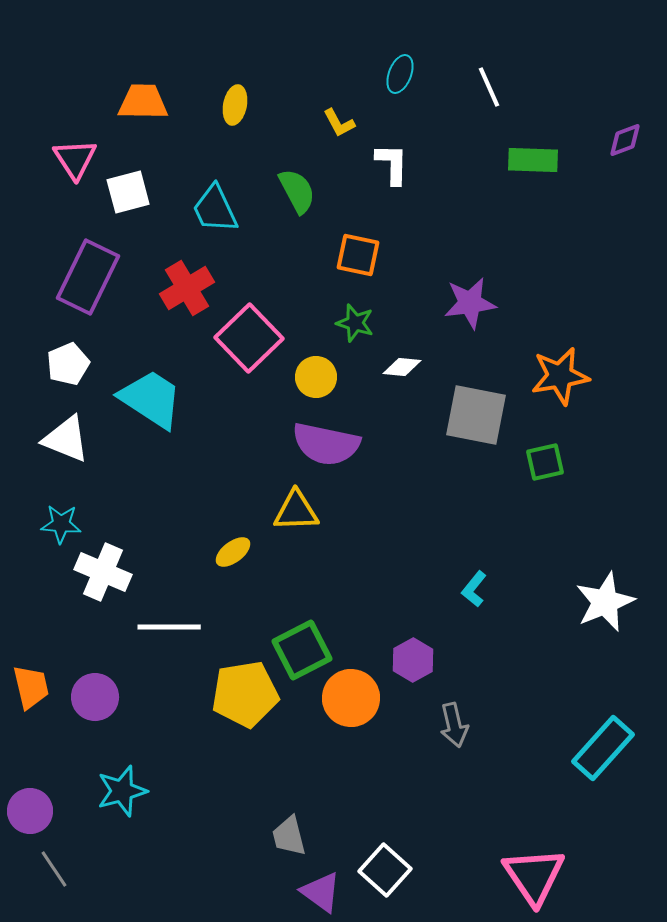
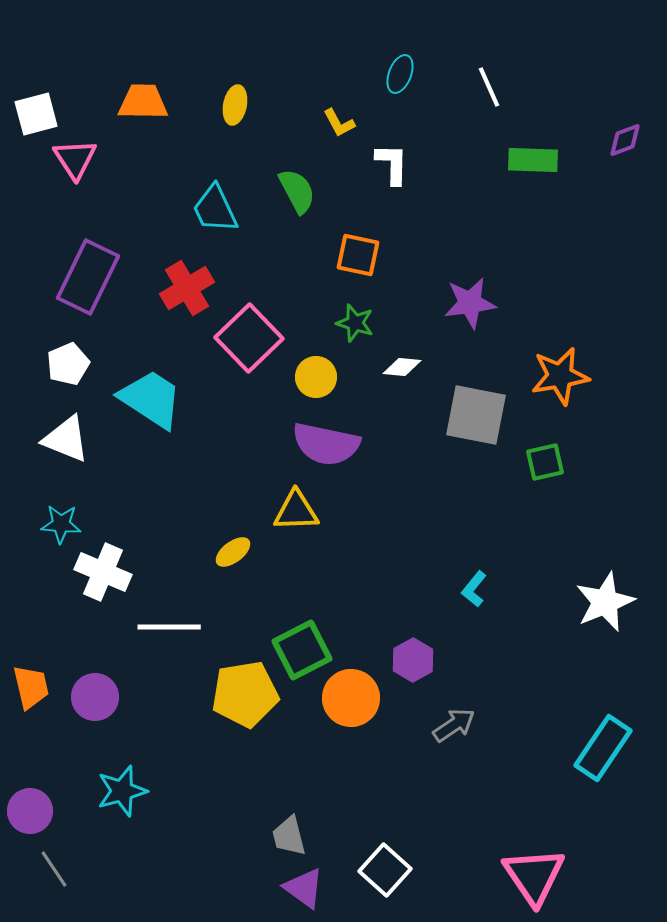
white square at (128, 192): moved 92 px left, 78 px up
gray arrow at (454, 725): rotated 111 degrees counterclockwise
cyan rectangle at (603, 748): rotated 8 degrees counterclockwise
purple triangle at (321, 892): moved 17 px left, 4 px up
